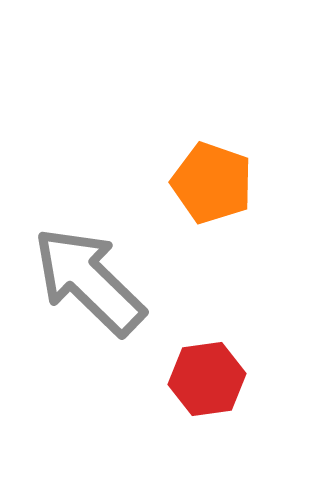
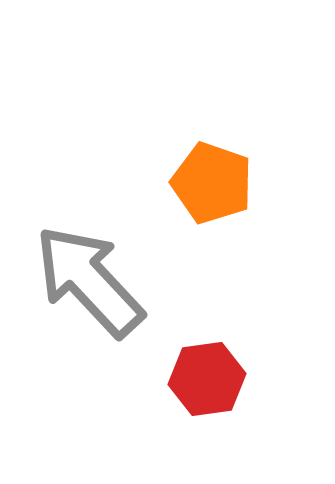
gray arrow: rotated 3 degrees clockwise
